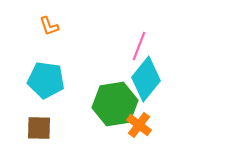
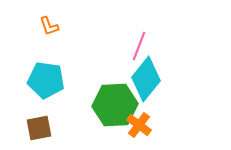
green hexagon: moved 1 px down; rotated 6 degrees clockwise
brown square: rotated 12 degrees counterclockwise
